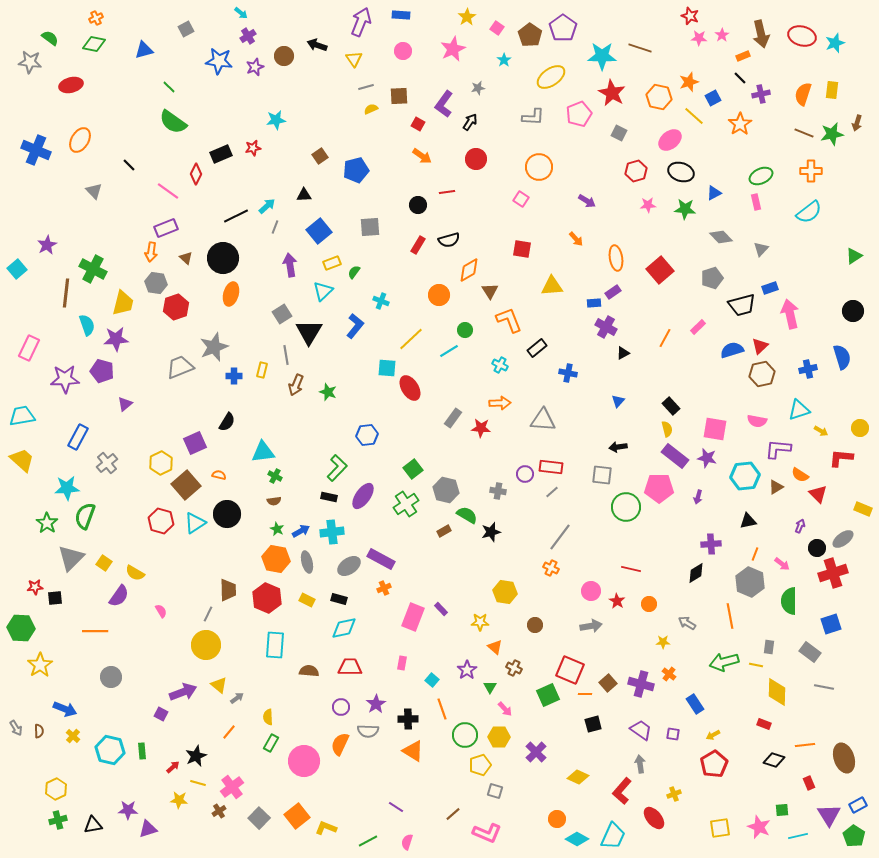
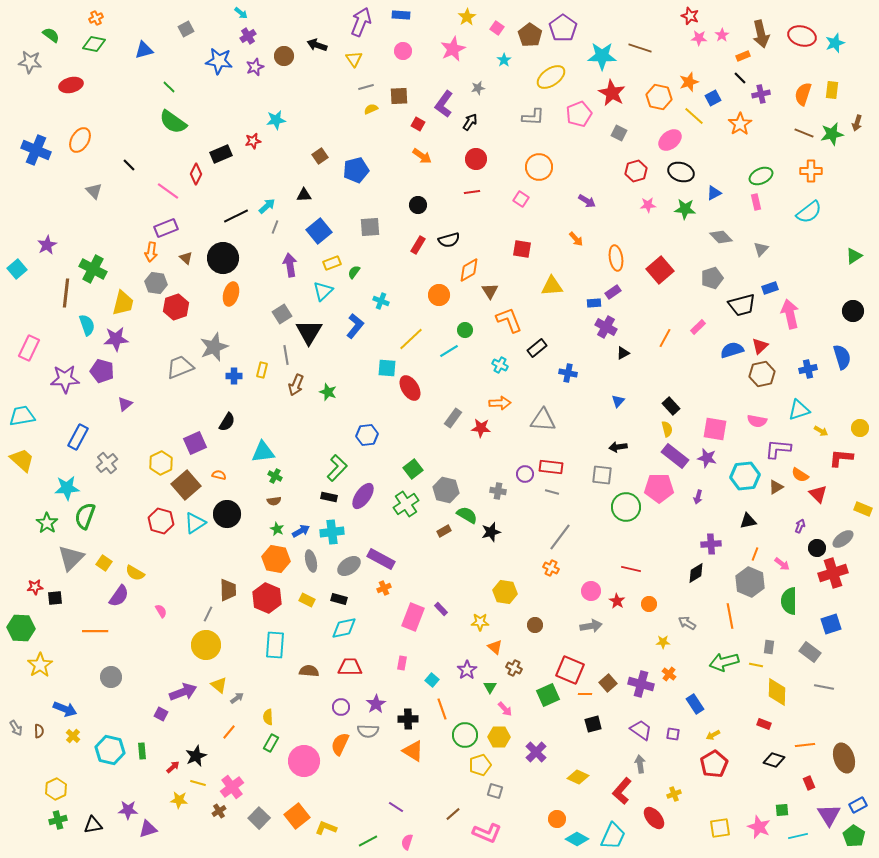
green semicircle at (50, 38): moved 1 px right, 3 px up
red star at (253, 148): moved 7 px up
red line at (447, 192): moved 25 px right
gray line at (552, 492): rotated 56 degrees clockwise
gray ellipse at (307, 562): moved 4 px right, 1 px up
